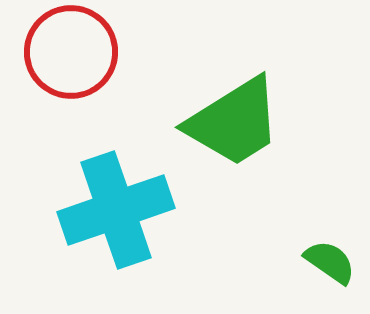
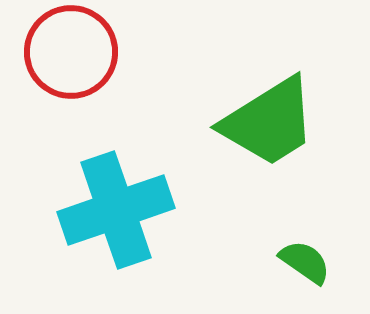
green trapezoid: moved 35 px right
green semicircle: moved 25 px left
